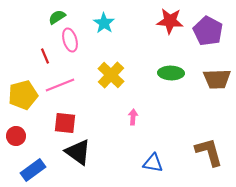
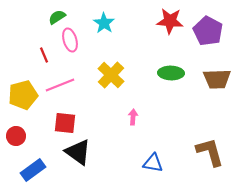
red line: moved 1 px left, 1 px up
brown L-shape: moved 1 px right
